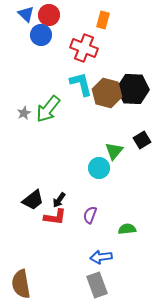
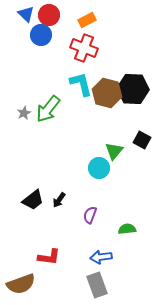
orange rectangle: moved 16 px left; rotated 48 degrees clockwise
black square: rotated 30 degrees counterclockwise
red L-shape: moved 6 px left, 40 px down
brown semicircle: rotated 100 degrees counterclockwise
